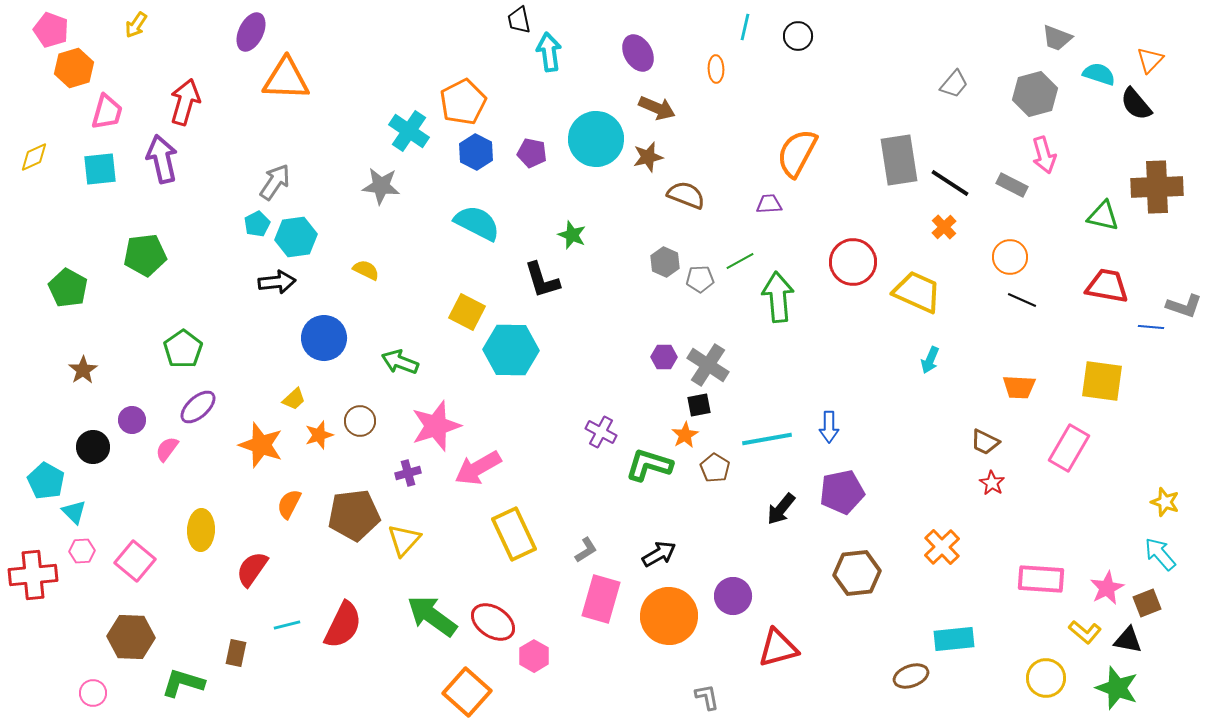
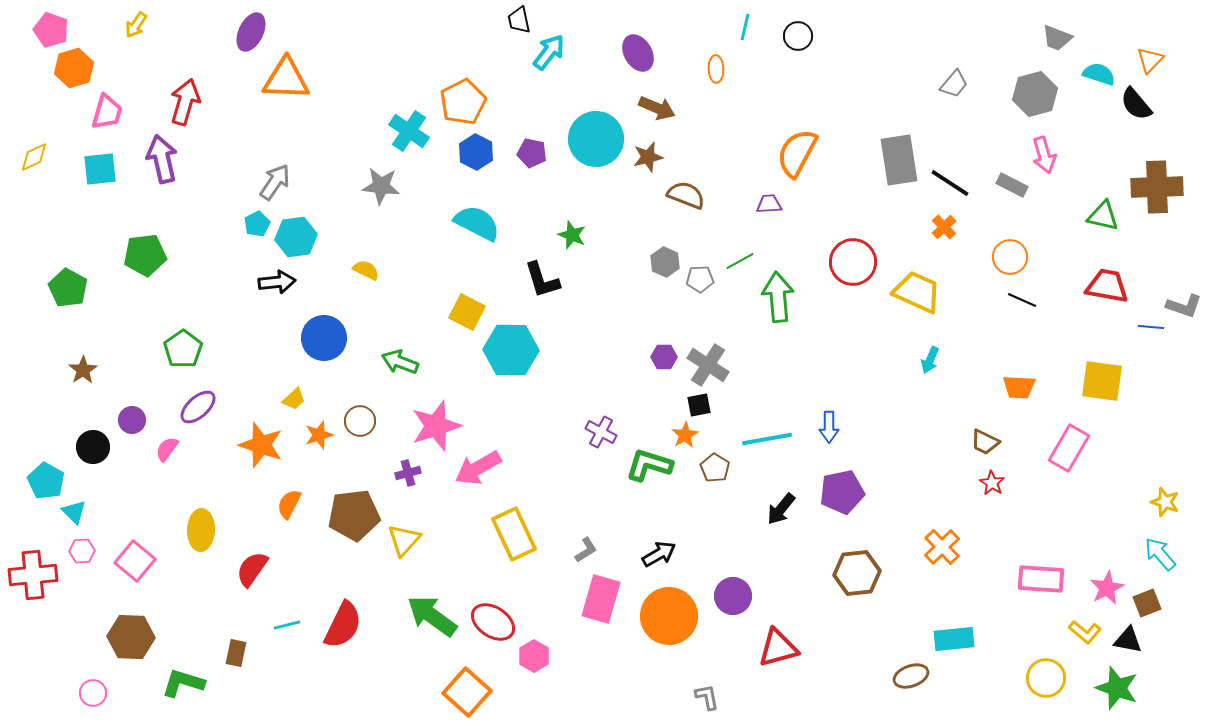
cyan arrow at (549, 52): rotated 45 degrees clockwise
